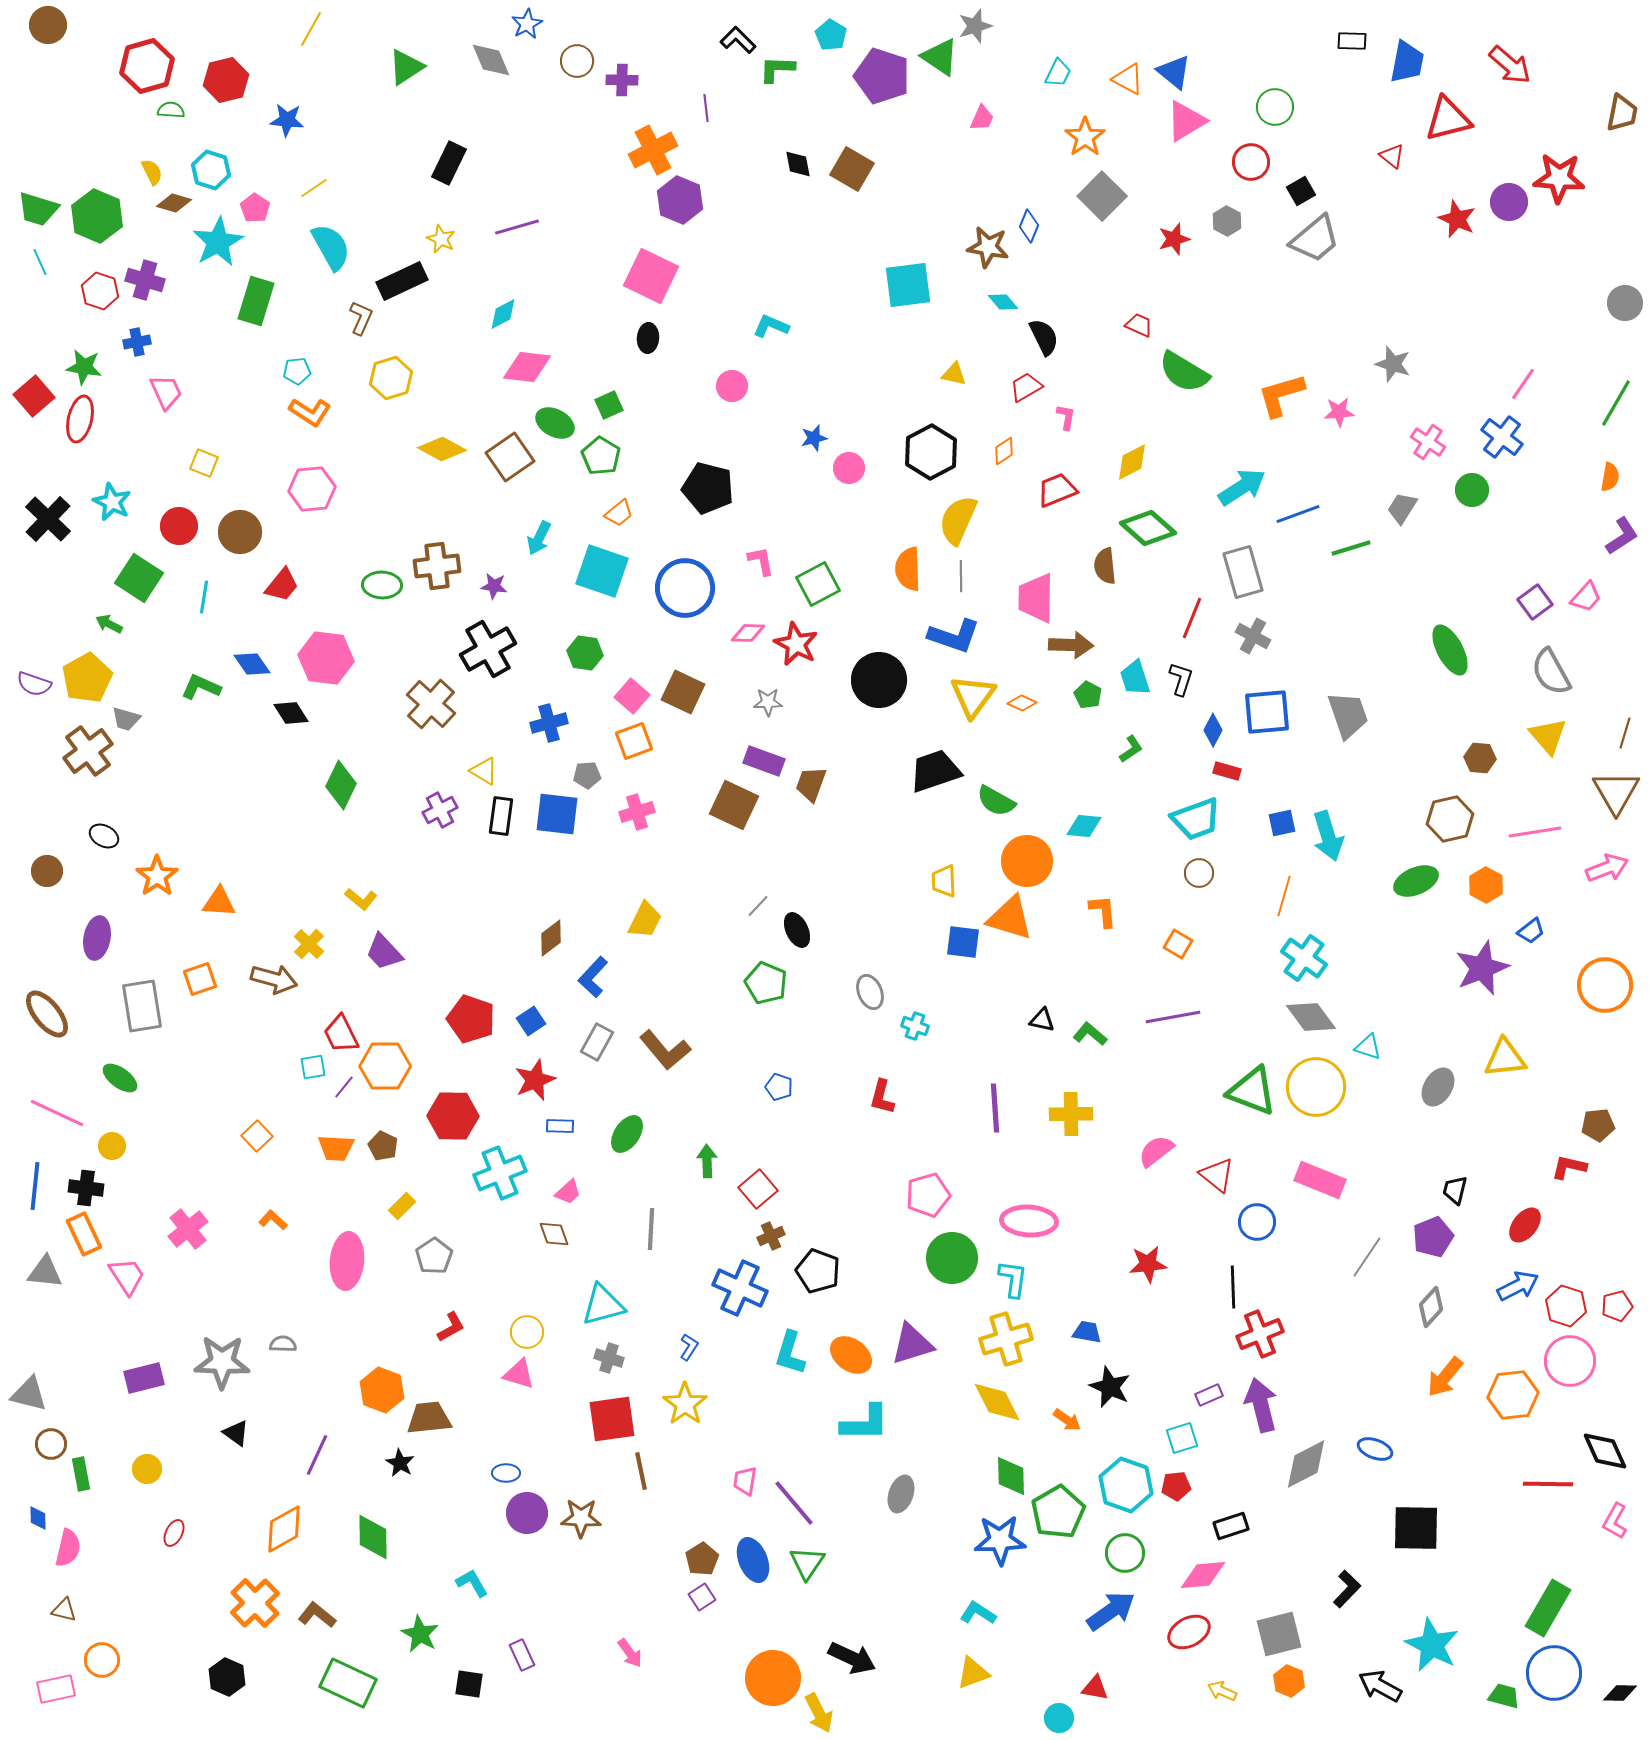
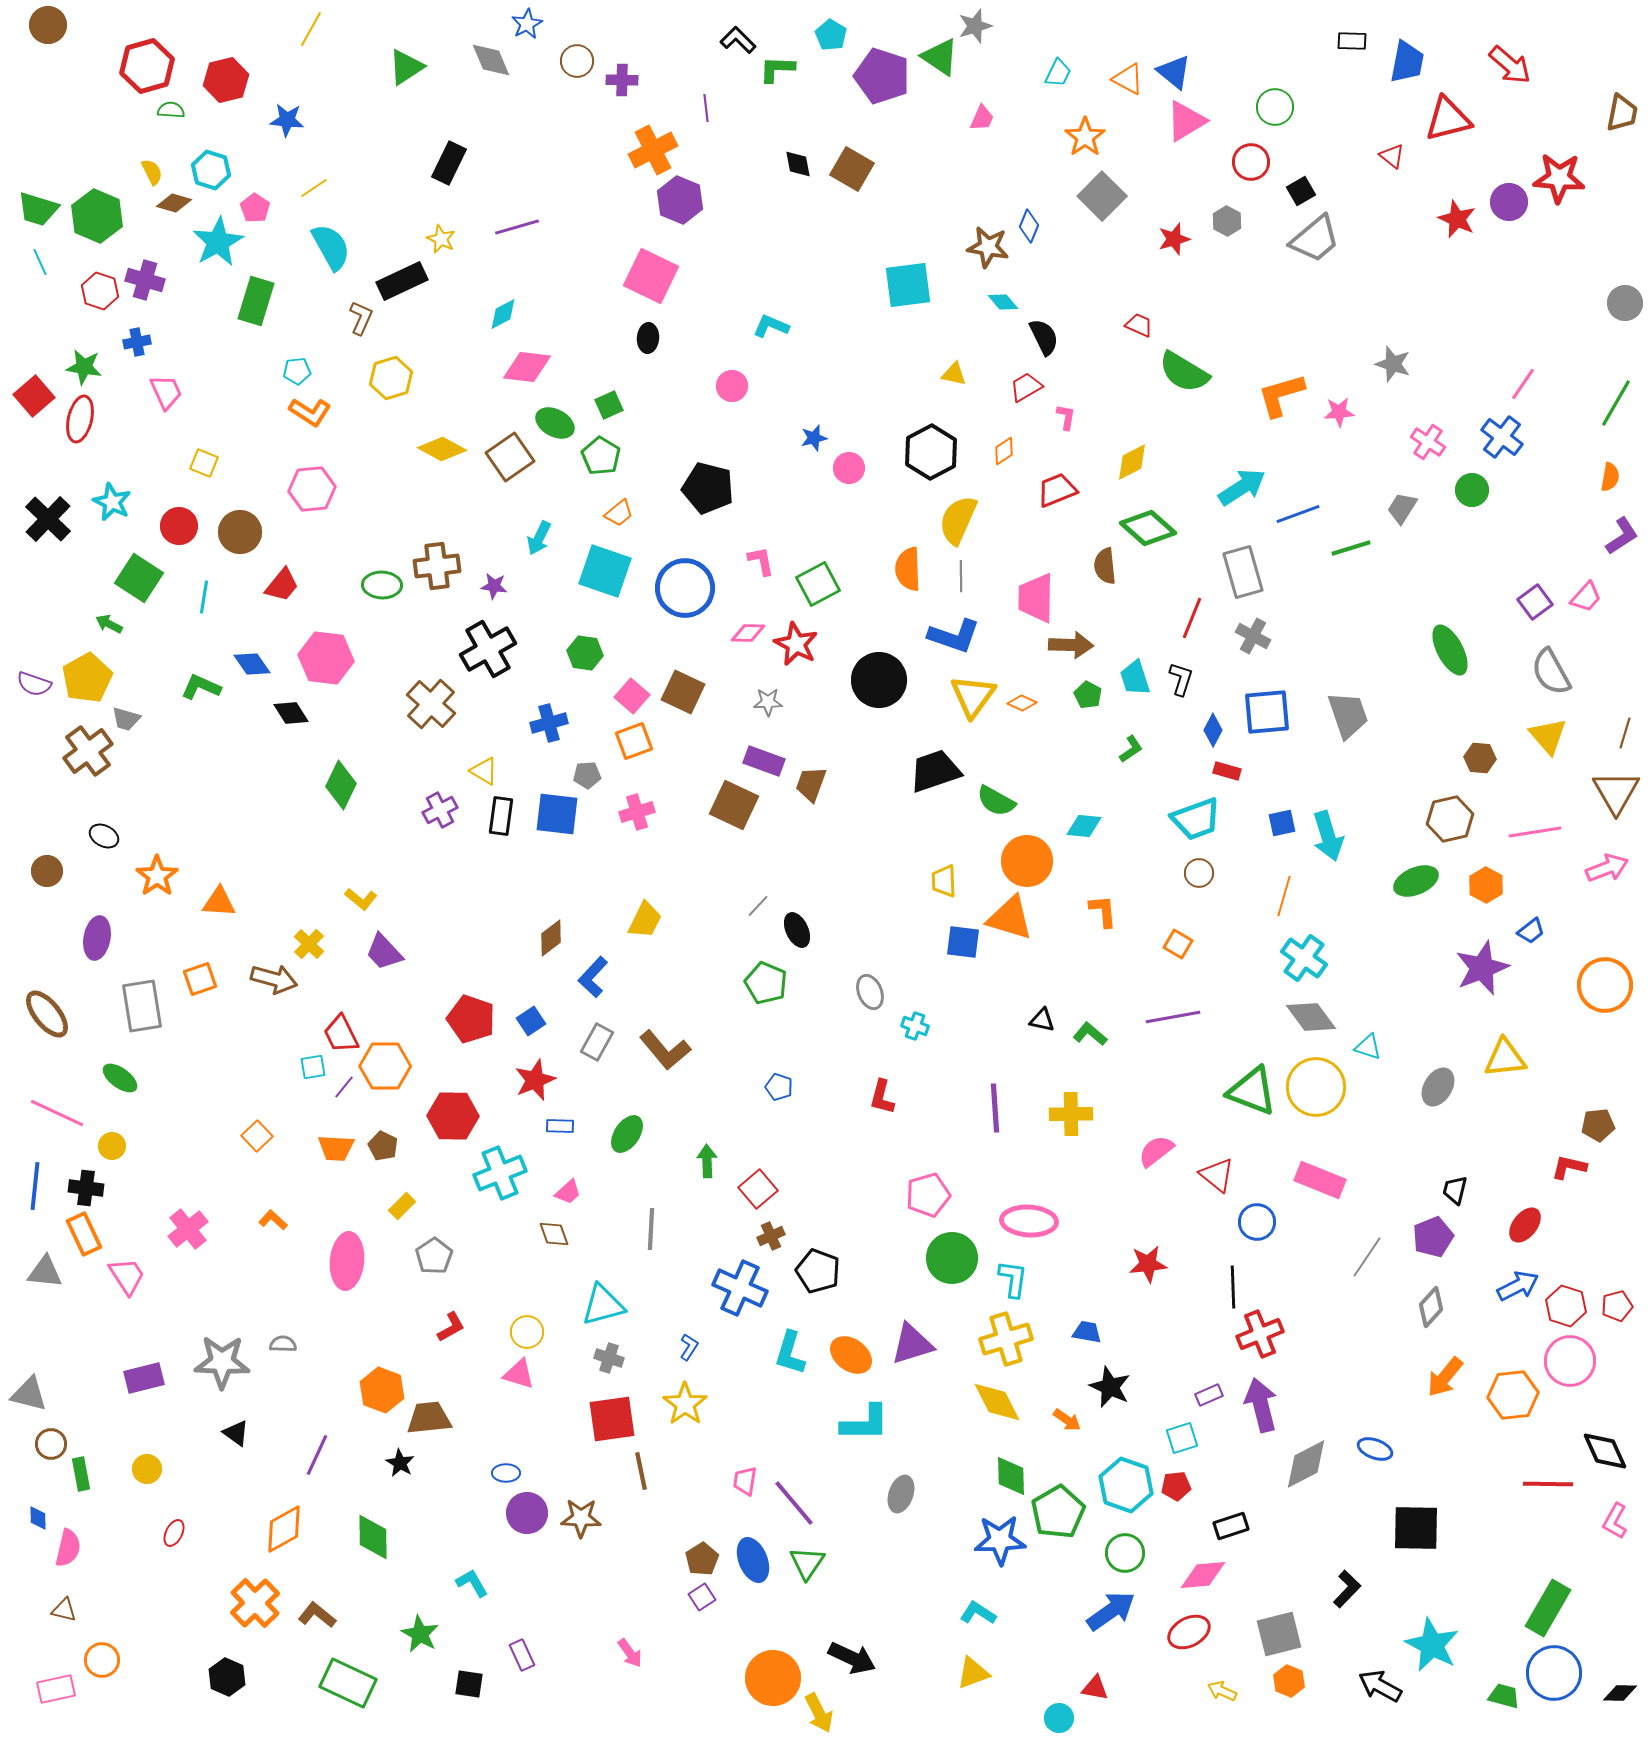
cyan square at (602, 571): moved 3 px right
